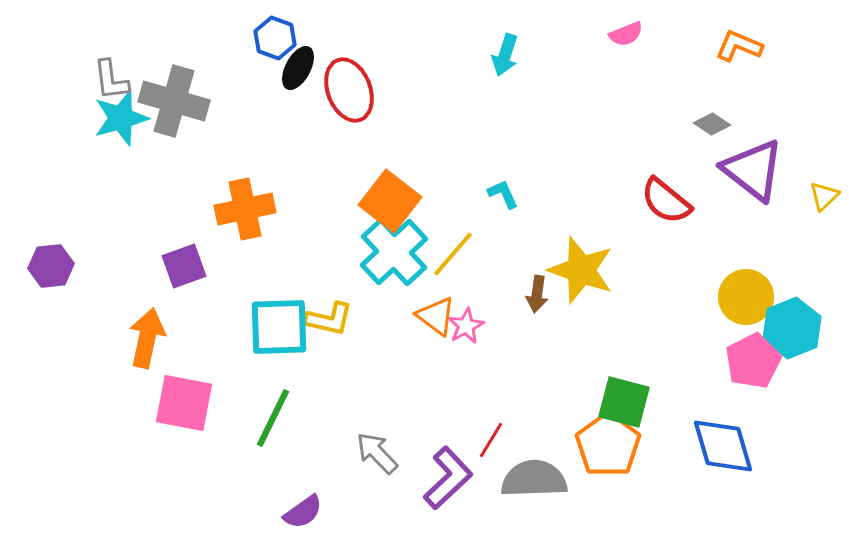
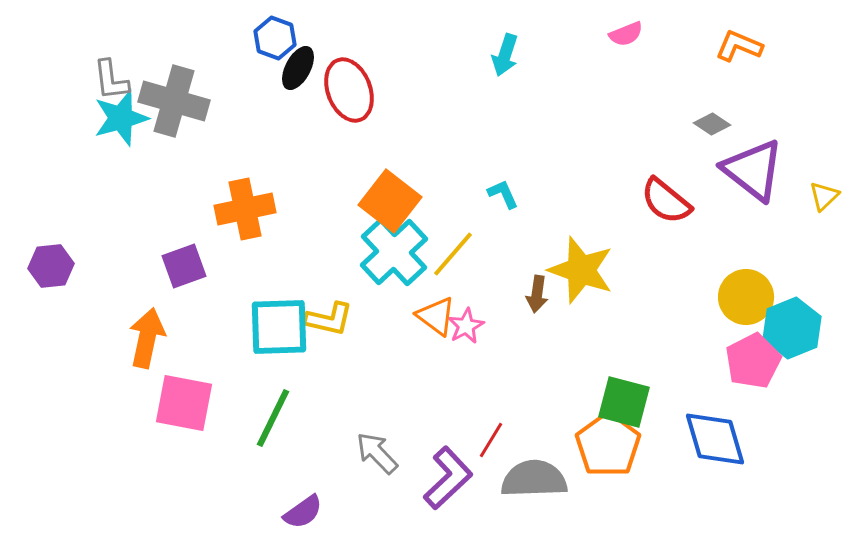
blue diamond: moved 8 px left, 7 px up
